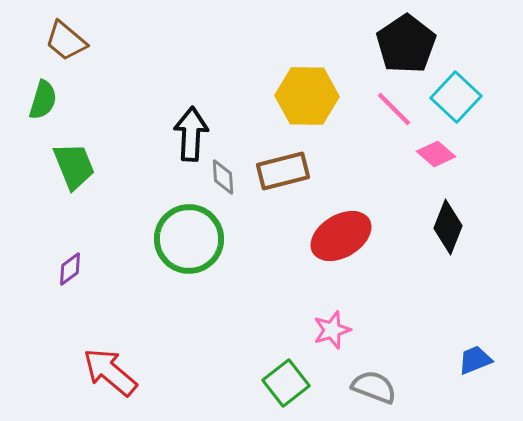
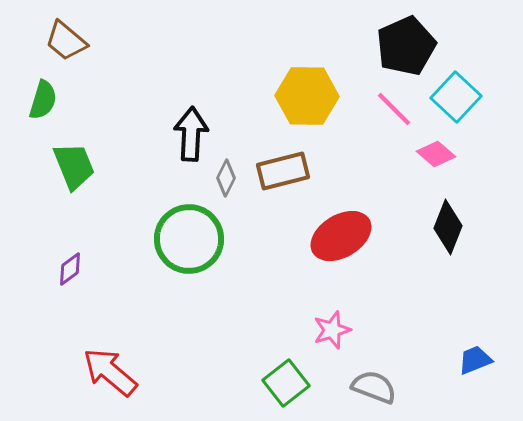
black pentagon: moved 2 px down; rotated 10 degrees clockwise
gray diamond: moved 3 px right, 1 px down; rotated 30 degrees clockwise
